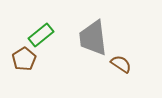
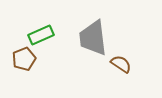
green rectangle: rotated 15 degrees clockwise
brown pentagon: rotated 10 degrees clockwise
